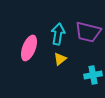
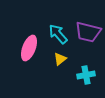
cyan arrow: rotated 50 degrees counterclockwise
cyan cross: moved 7 px left
